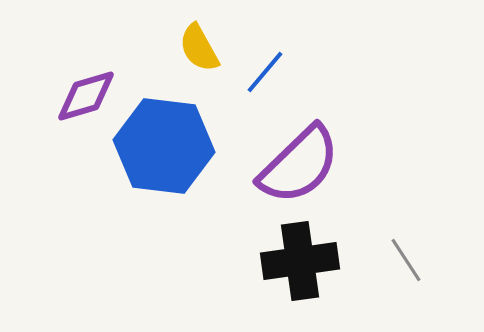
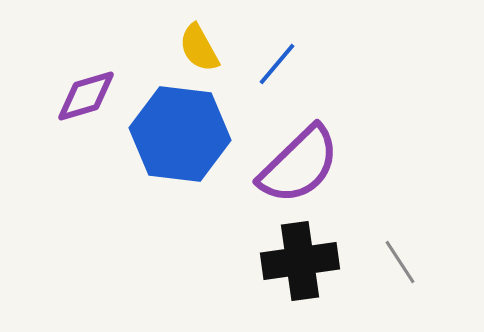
blue line: moved 12 px right, 8 px up
blue hexagon: moved 16 px right, 12 px up
gray line: moved 6 px left, 2 px down
